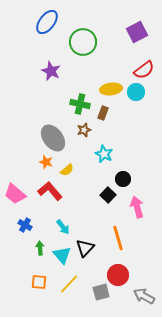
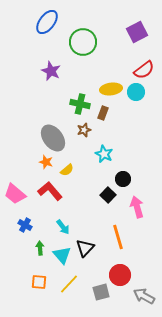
orange line: moved 1 px up
red circle: moved 2 px right
